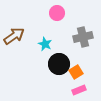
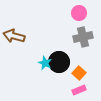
pink circle: moved 22 px right
brown arrow: rotated 130 degrees counterclockwise
cyan star: moved 19 px down
black circle: moved 2 px up
orange square: moved 3 px right, 1 px down; rotated 16 degrees counterclockwise
